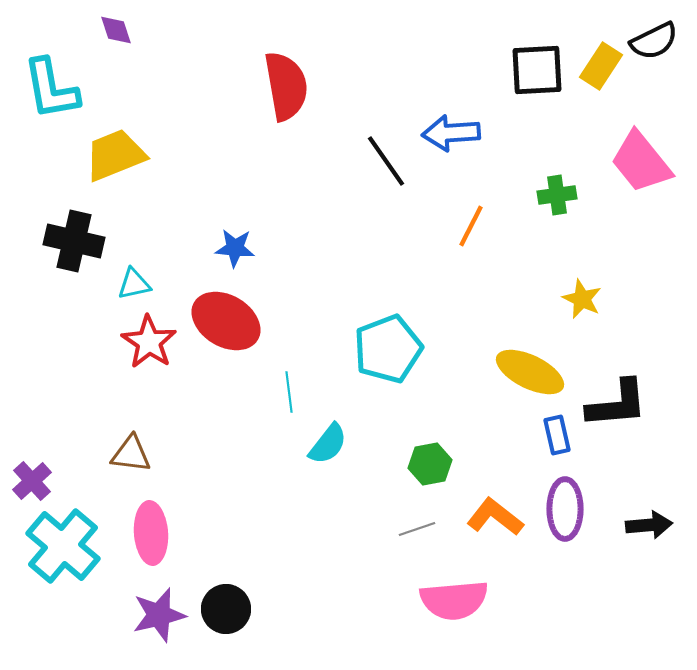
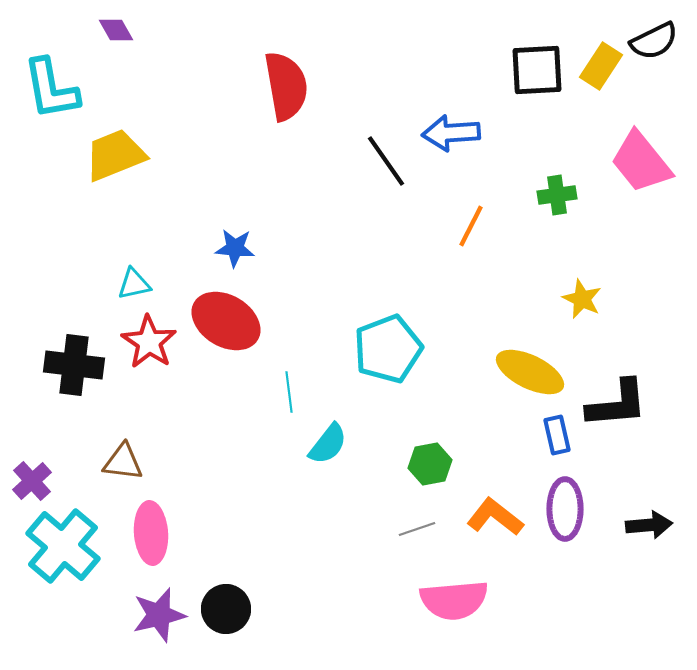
purple diamond: rotated 12 degrees counterclockwise
black cross: moved 124 px down; rotated 6 degrees counterclockwise
brown triangle: moved 8 px left, 8 px down
